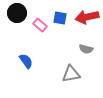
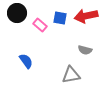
red arrow: moved 1 px left, 1 px up
gray semicircle: moved 1 px left, 1 px down
gray triangle: moved 1 px down
